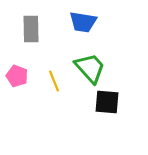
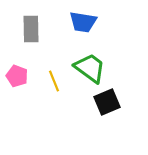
green trapezoid: rotated 12 degrees counterclockwise
black square: rotated 28 degrees counterclockwise
